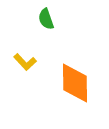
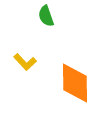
green semicircle: moved 3 px up
